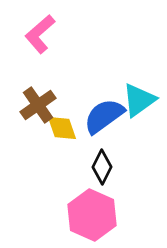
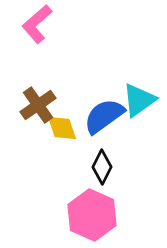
pink L-shape: moved 3 px left, 10 px up
